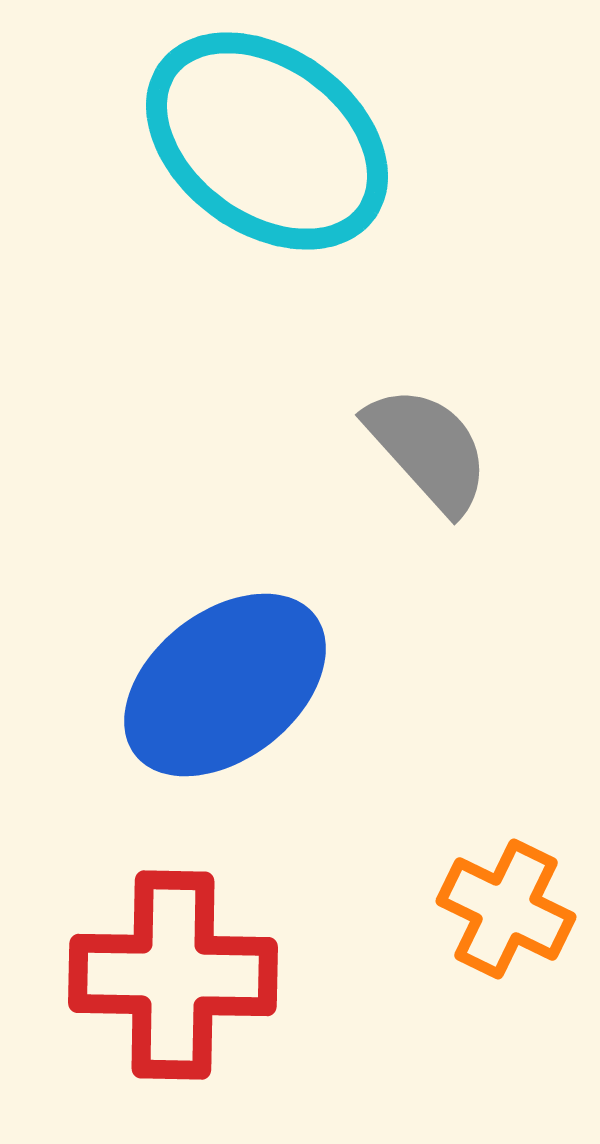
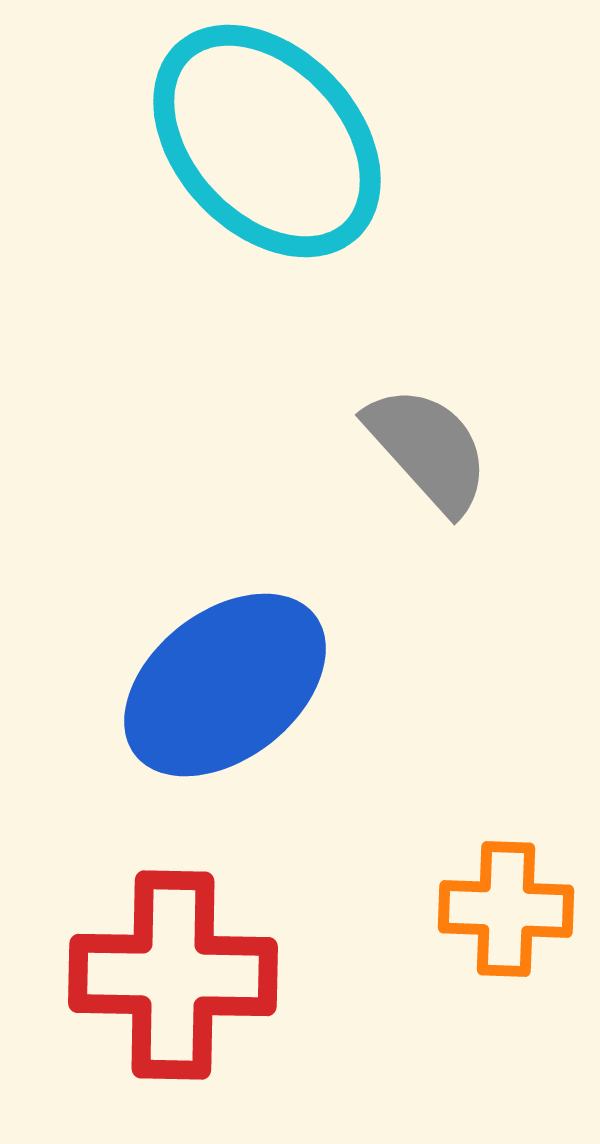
cyan ellipse: rotated 11 degrees clockwise
orange cross: rotated 24 degrees counterclockwise
